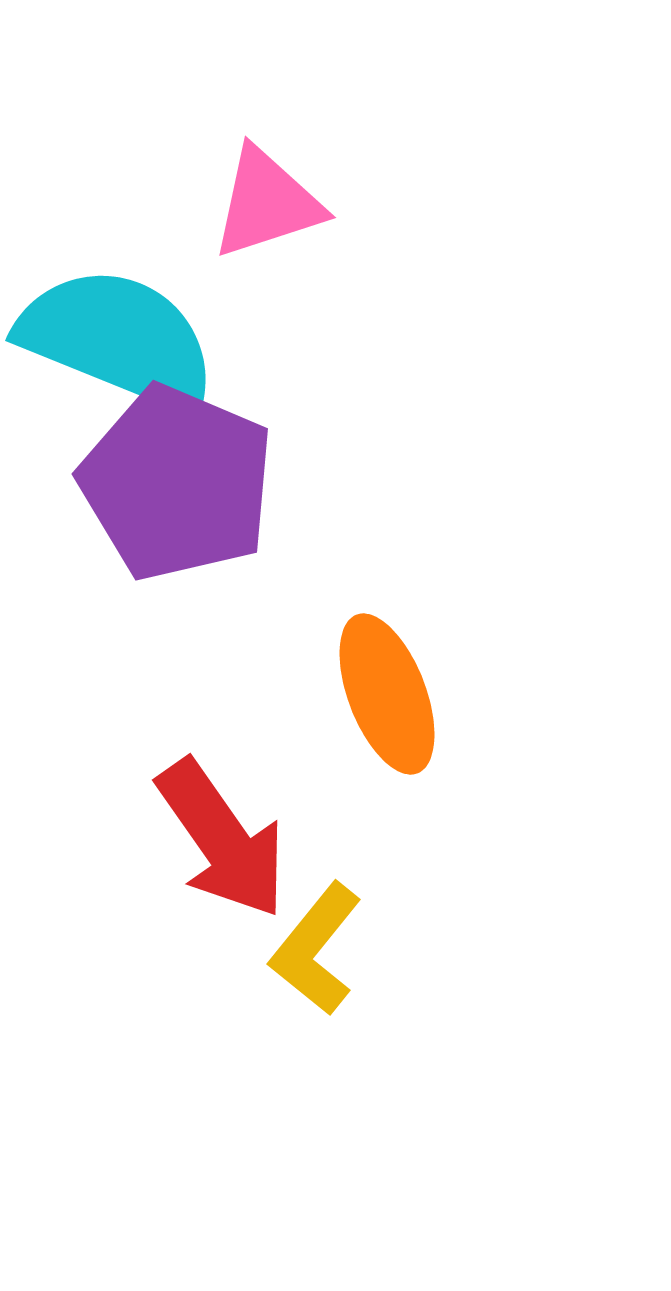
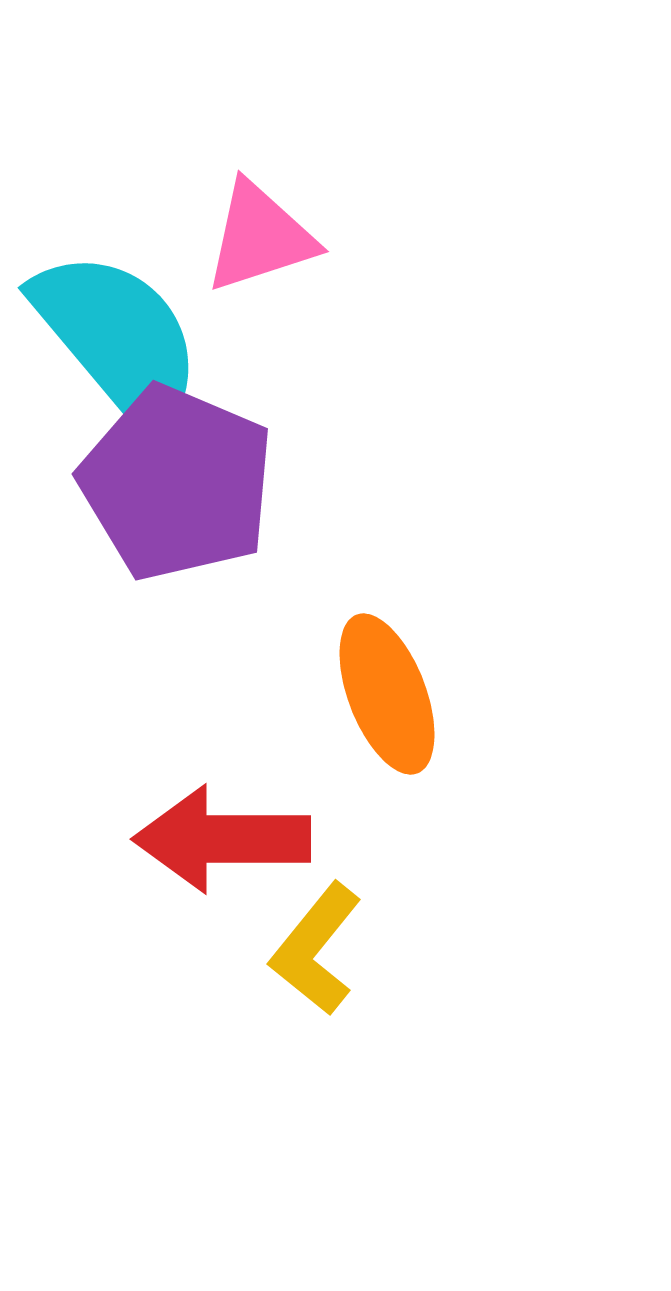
pink triangle: moved 7 px left, 34 px down
cyan semicircle: rotated 28 degrees clockwise
red arrow: rotated 125 degrees clockwise
